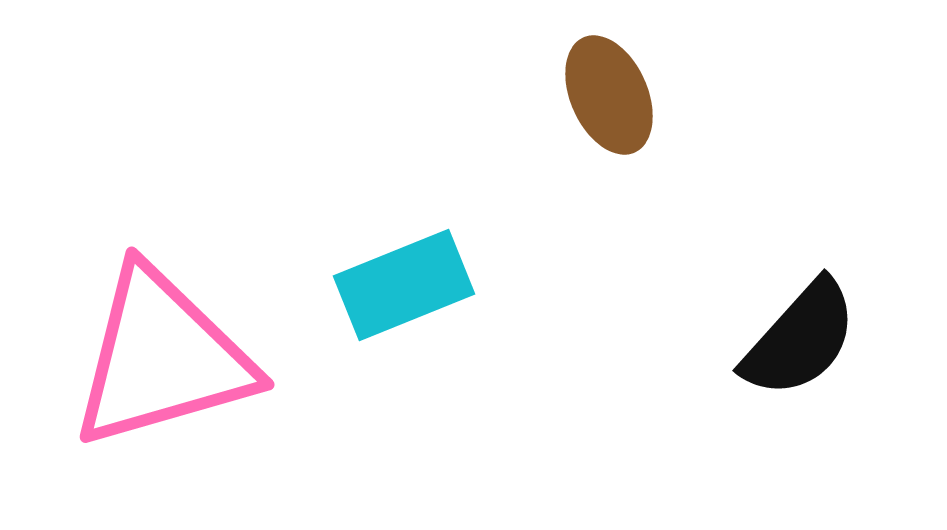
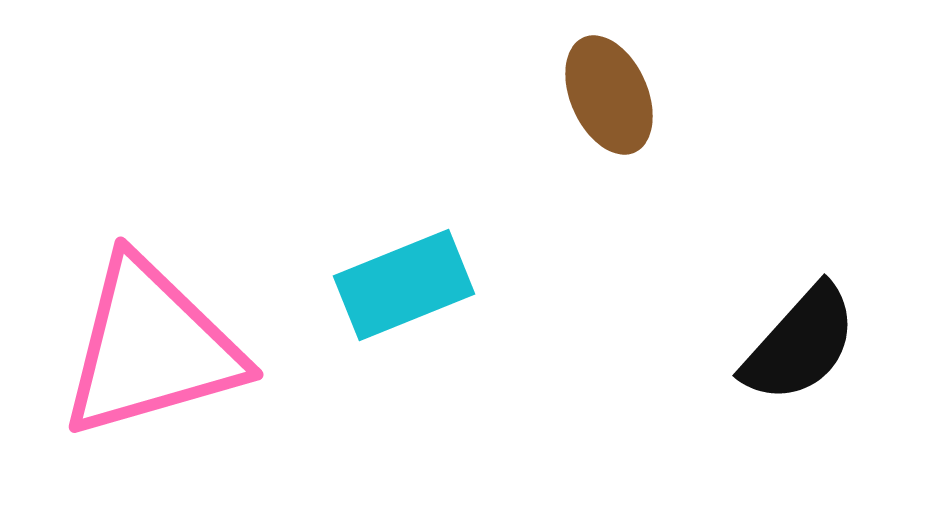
black semicircle: moved 5 px down
pink triangle: moved 11 px left, 10 px up
